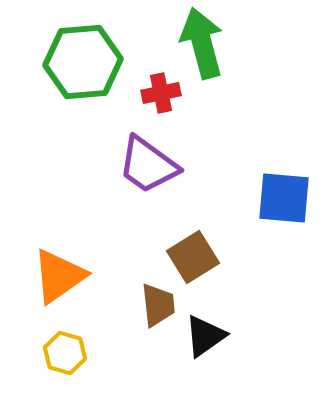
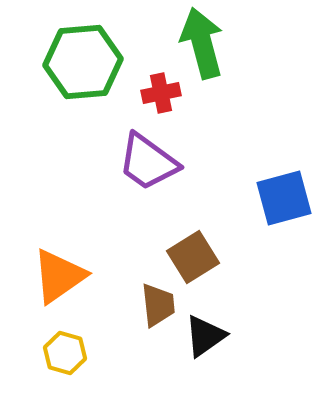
purple trapezoid: moved 3 px up
blue square: rotated 20 degrees counterclockwise
